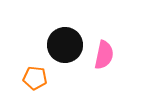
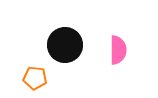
pink semicircle: moved 14 px right, 5 px up; rotated 12 degrees counterclockwise
